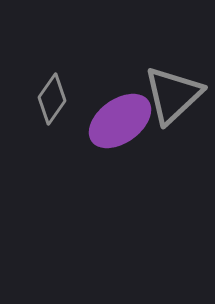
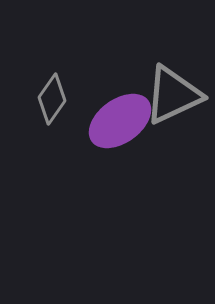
gray triangle: rotated 18 degrees clockwise
